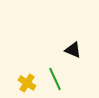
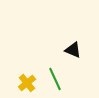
yellow cross: rotated 18 degrees clockwise
